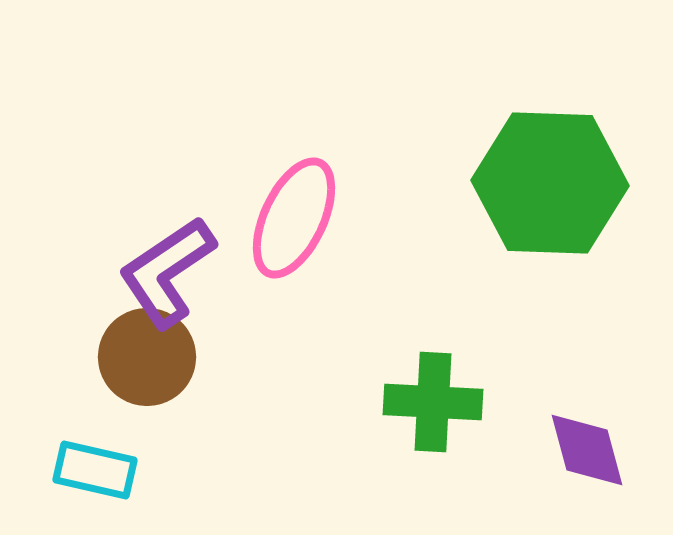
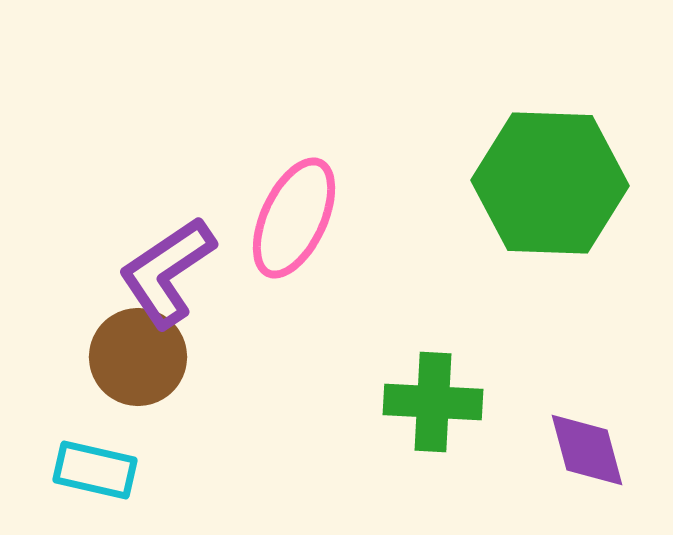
brown circle: moved 9 px left
